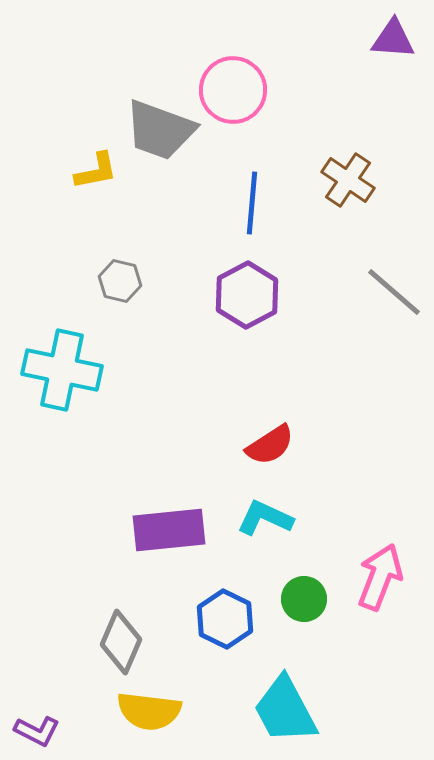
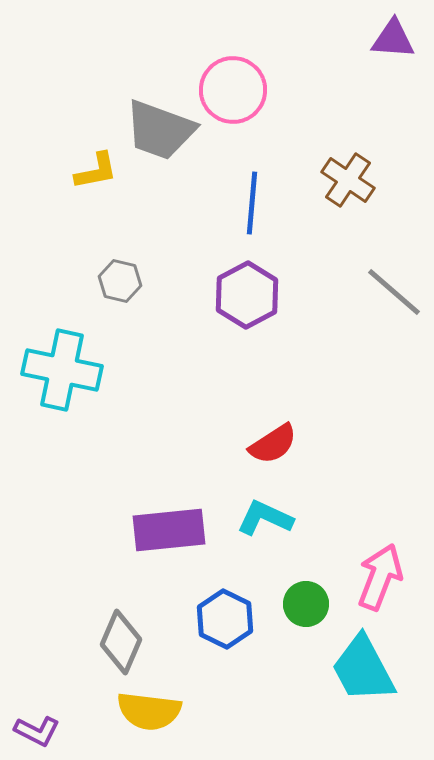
red semicircle: moved 3 px right, 1 px up
green circle: moved 2 px right, 5 px down
cyan trapezoid: moved 78 px right, 41 px up
